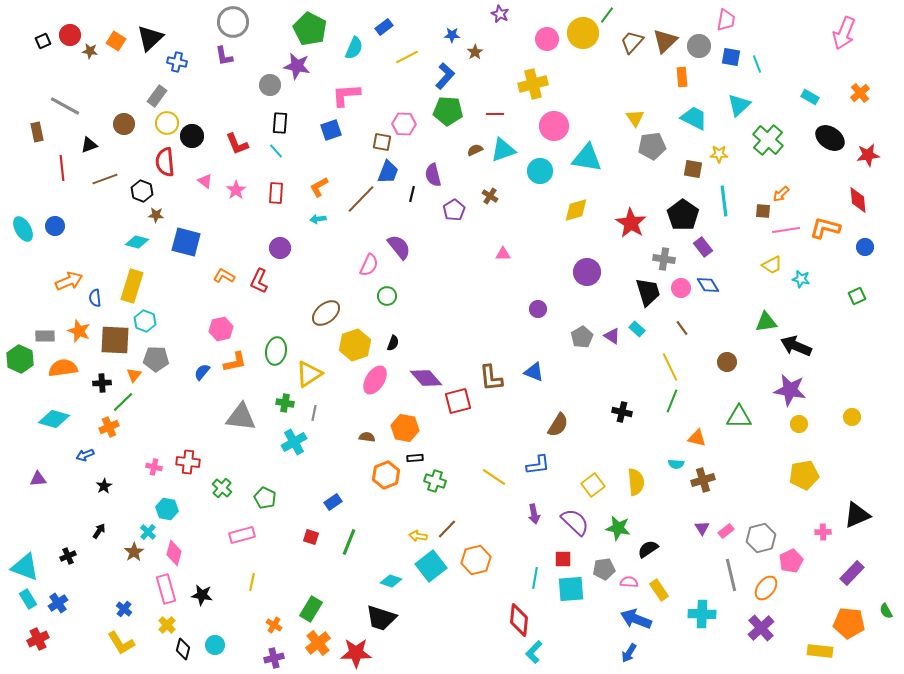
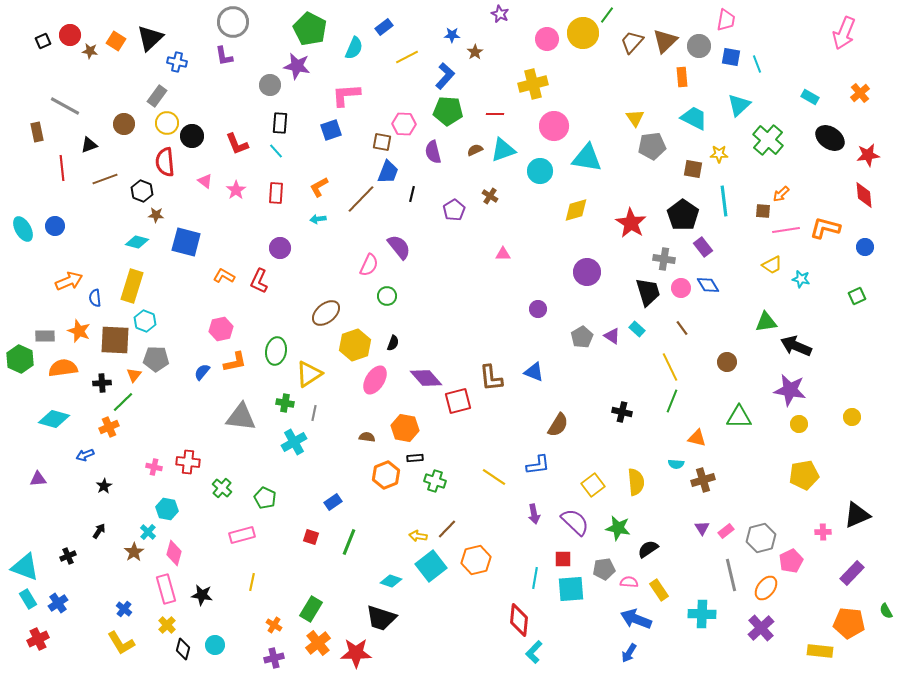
purple semicircle at (433, 175): moved 23 px up
red diamond at (858, 200): moved 6 px right, 5 px up
